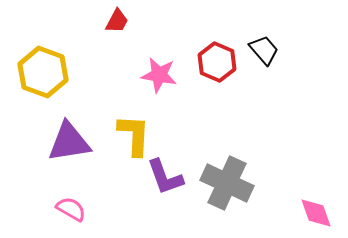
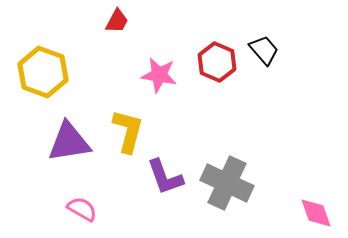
yellow L-shape: moved 6 px left, 4 px up; rotated 12 degrees clockwise
pink semicircle: moved 11 px right
